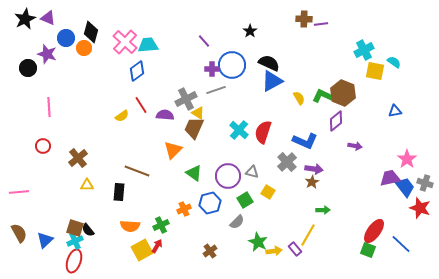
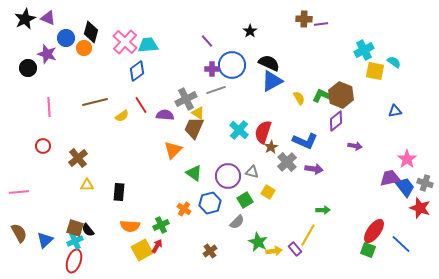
purple line at (204, 41): moved 3 px right
brown hexagon at (343, 93): moved 2 px left, 2 px down
brown line at (137, 171): moved 42 px left, 69 px up; rotated 35 degrees counterclockwise
brown star at (312, 182): moved 41 px left, 35 px up
orange cross at (184, 209): rotated 32 degrees counterclockwise
